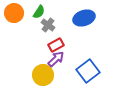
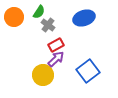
orange circle: moved 4 px down
